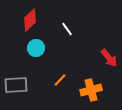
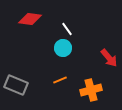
red diamond: moved 1 px up; rotated 50 degrees clockwise
cyan circle: moved 27 px right
orange line: rotated 24 degrees clockwise
gray rectangle: rotated 25 degrees clockwise
